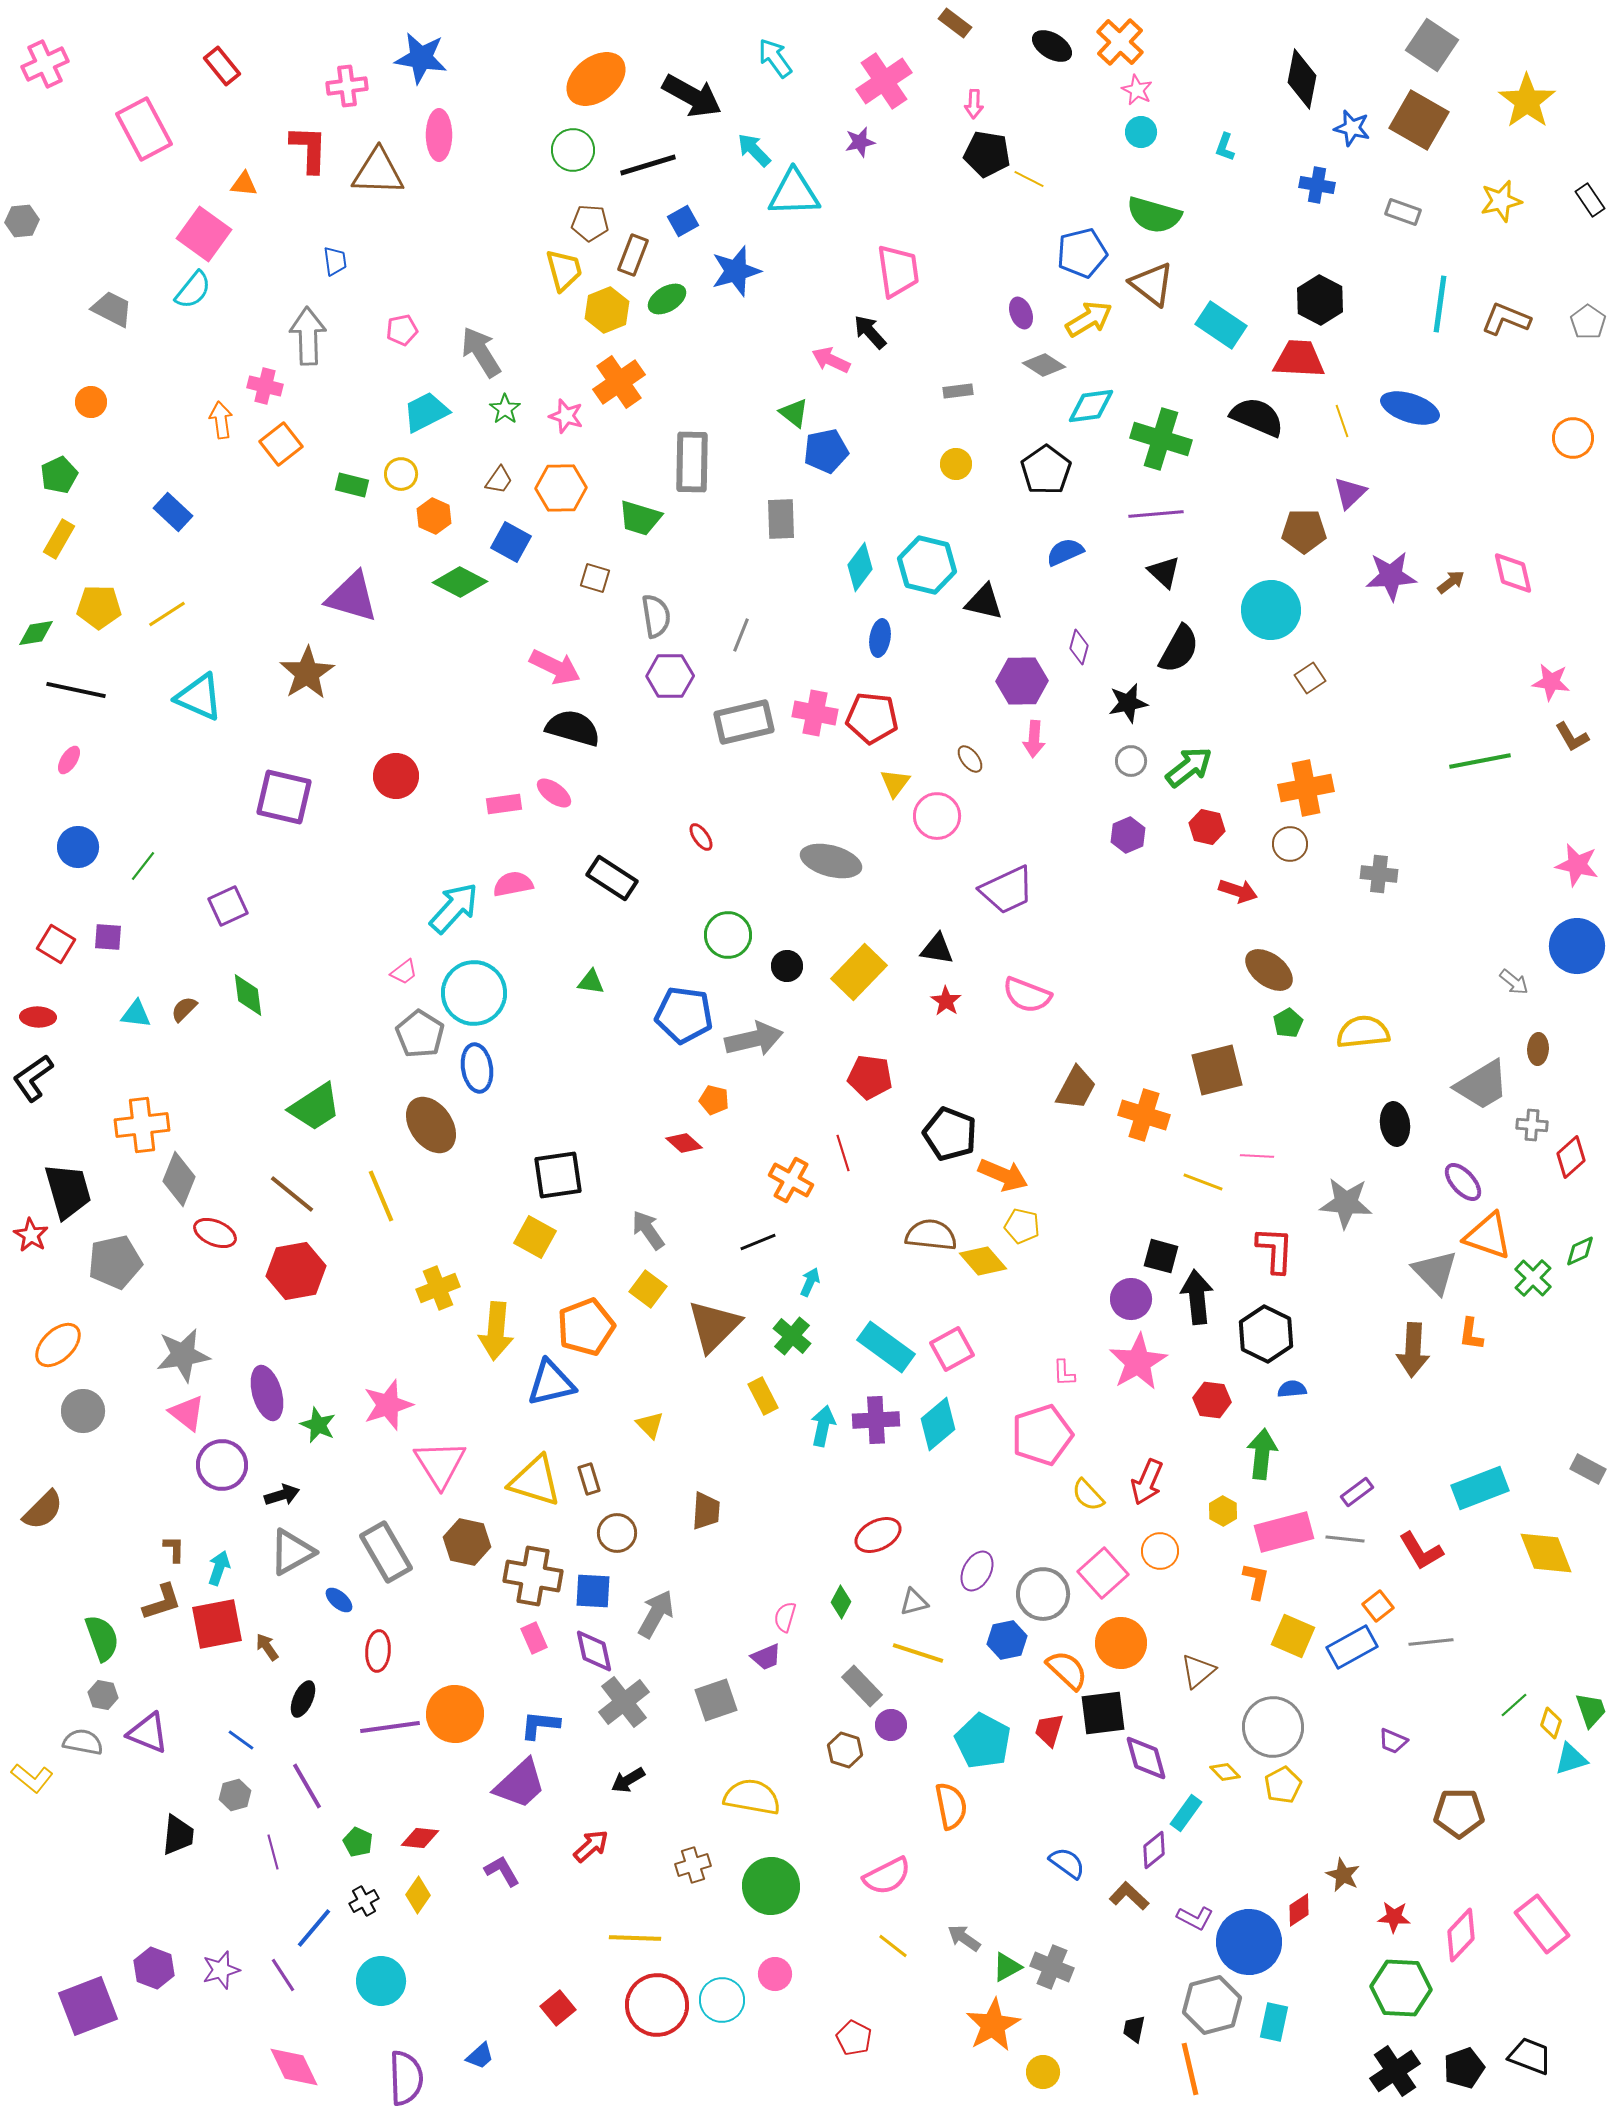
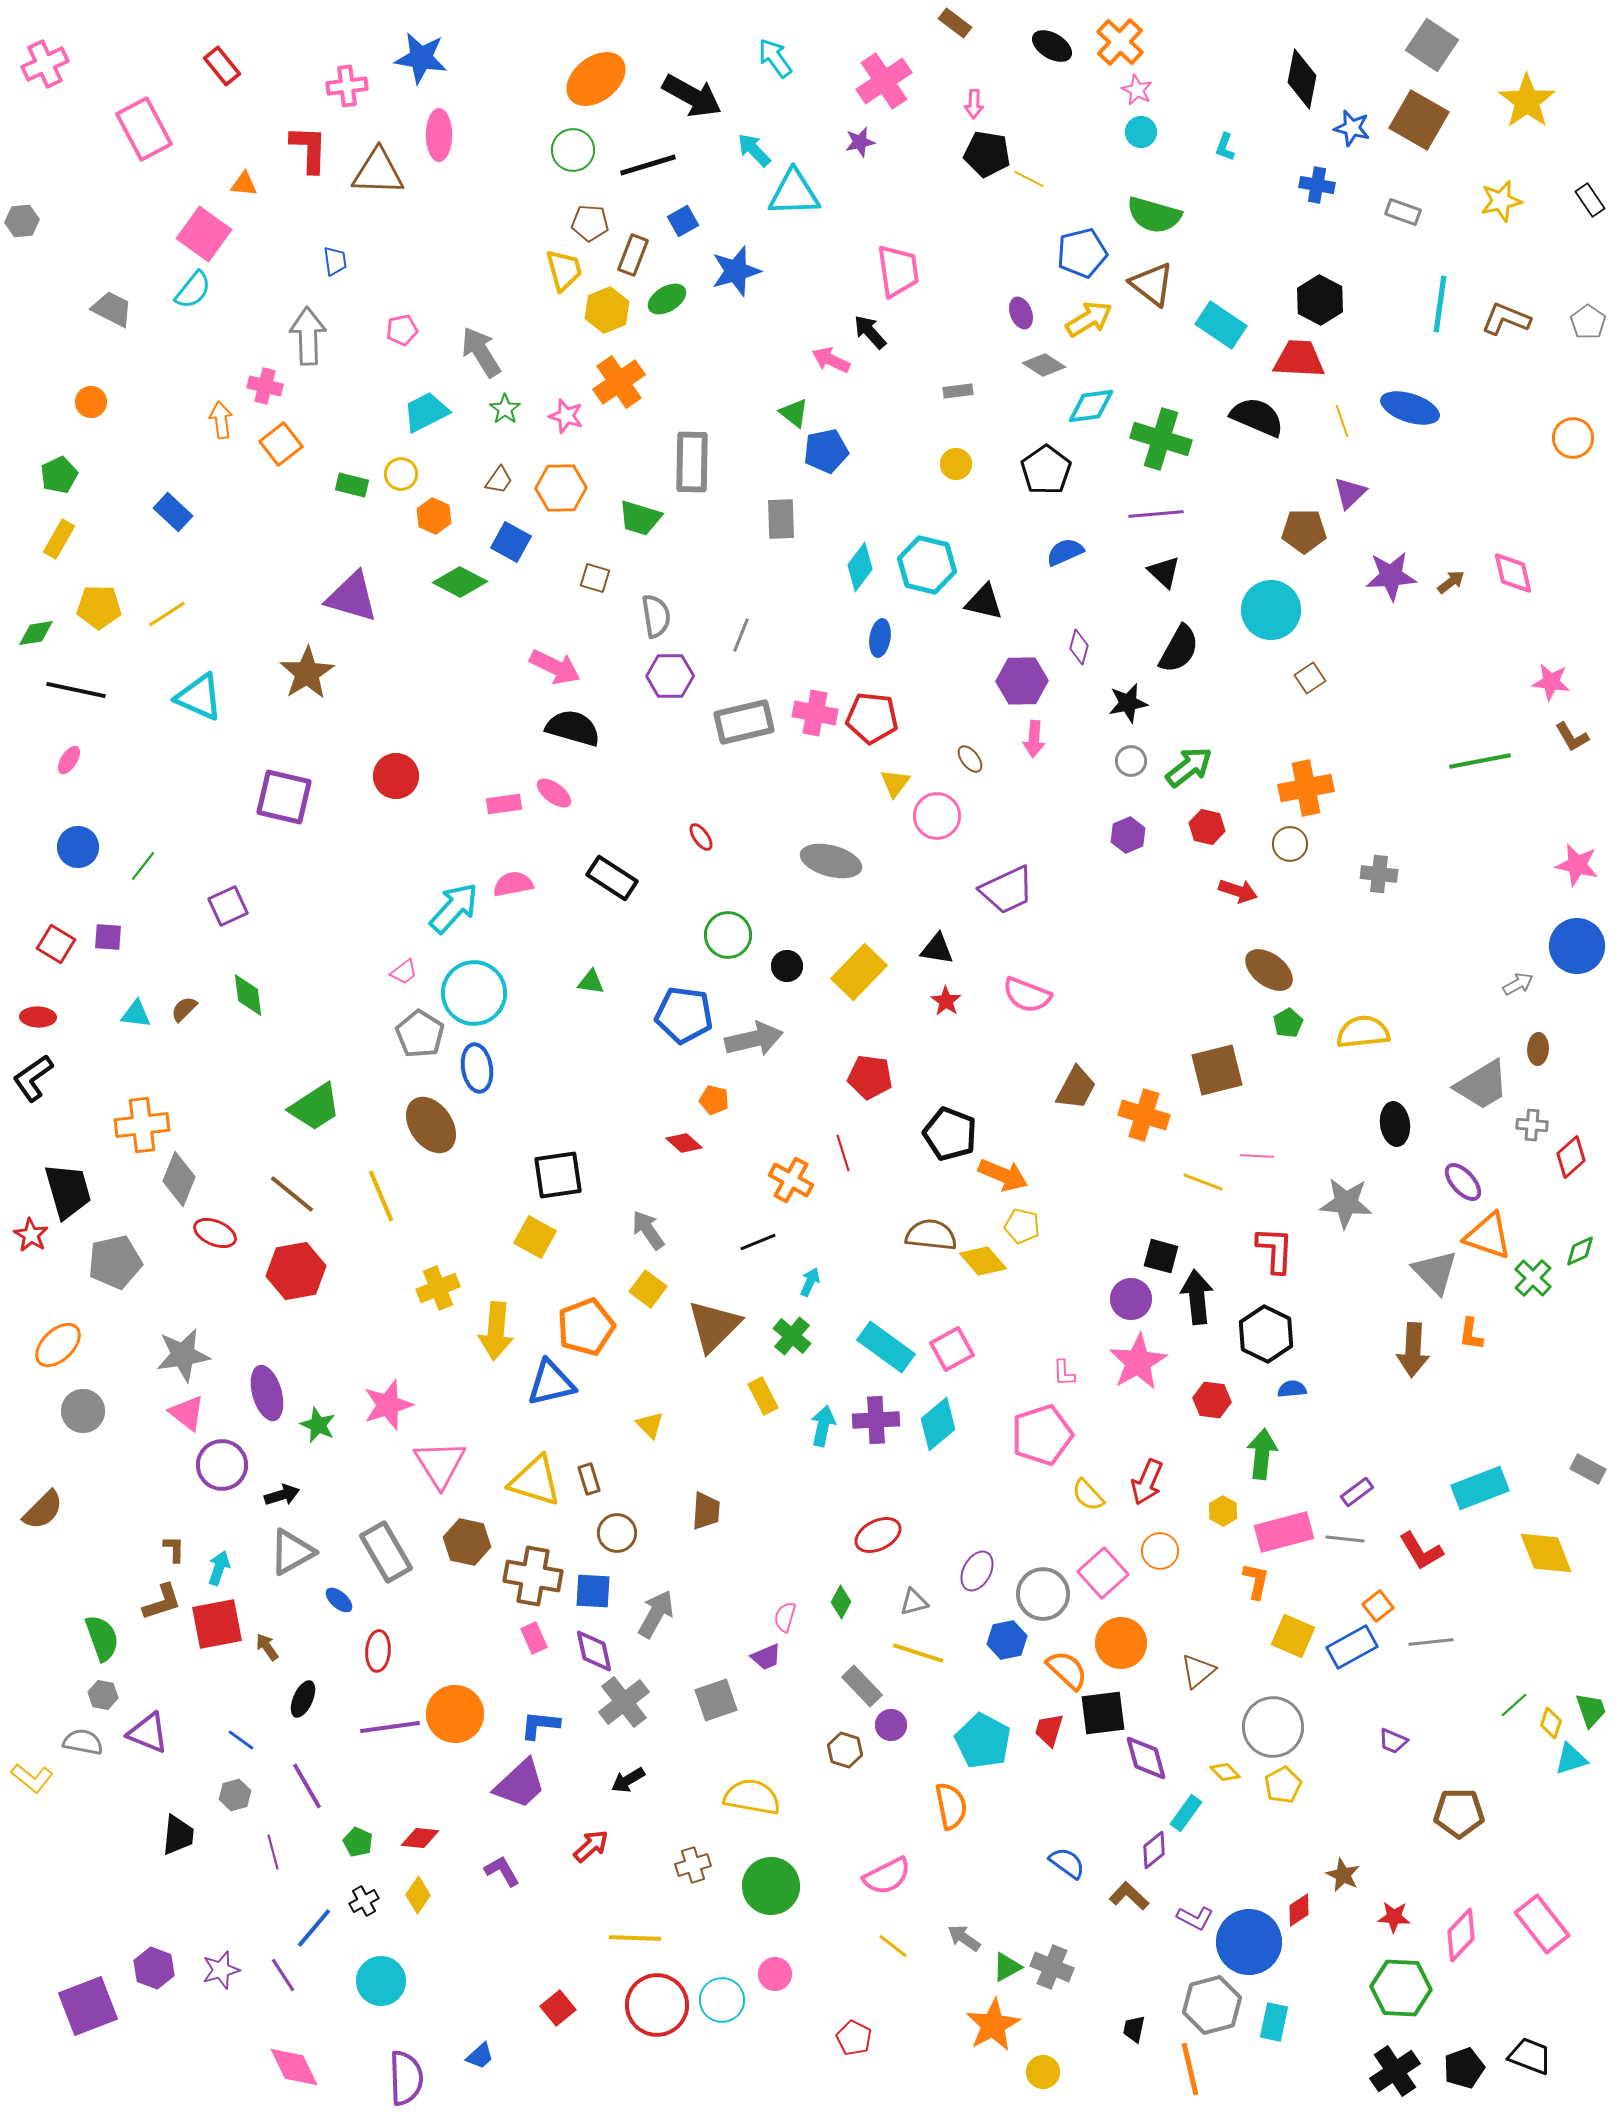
gray arrow at (1514, 982): moved 4 px right, 2 px down; rotated 68 degrees counterclockwise
